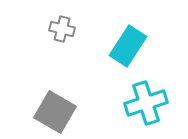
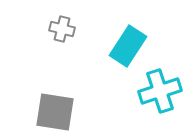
cyan cross: moved 14 px right, 12 px up
gray square: rotated 21 degrees counterclockwise
